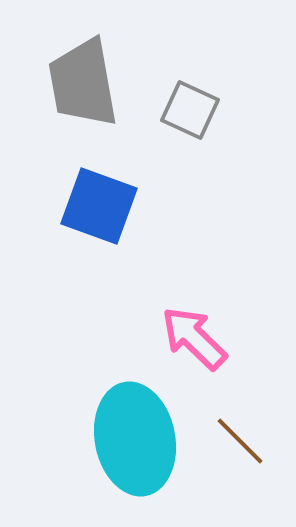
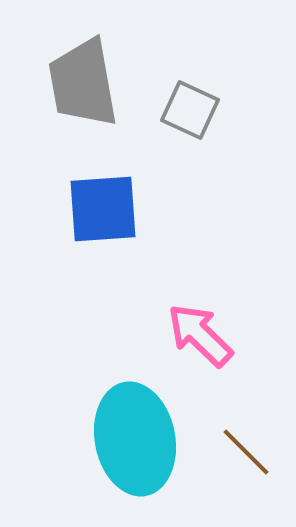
blue square: moved 4 px right, 3 px down; rotated 24 degrees counterclockwise
pink arrow: moved 6 px right, 3 px up
brown line: moved 6 px right, 11 px down
